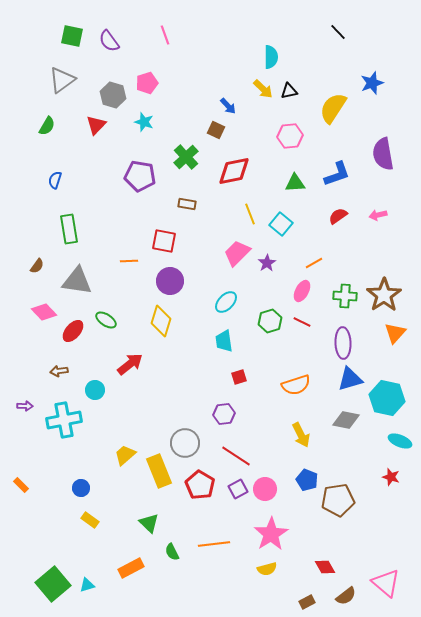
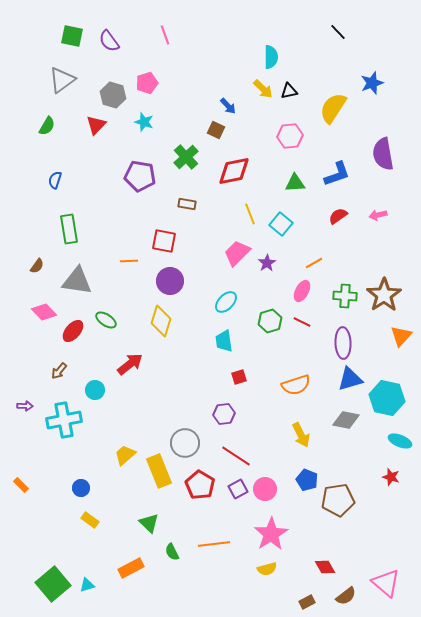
orange triangle at (395, 333): moved 6 px right, 3 px down
brown arrow at (59, 371): rotated 42 degrees counterclockwise
